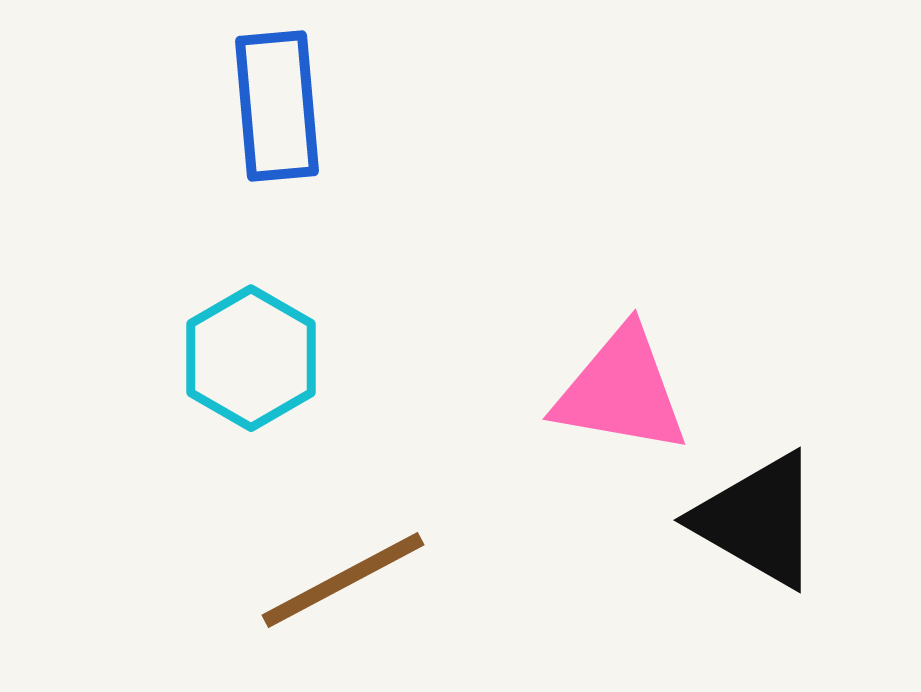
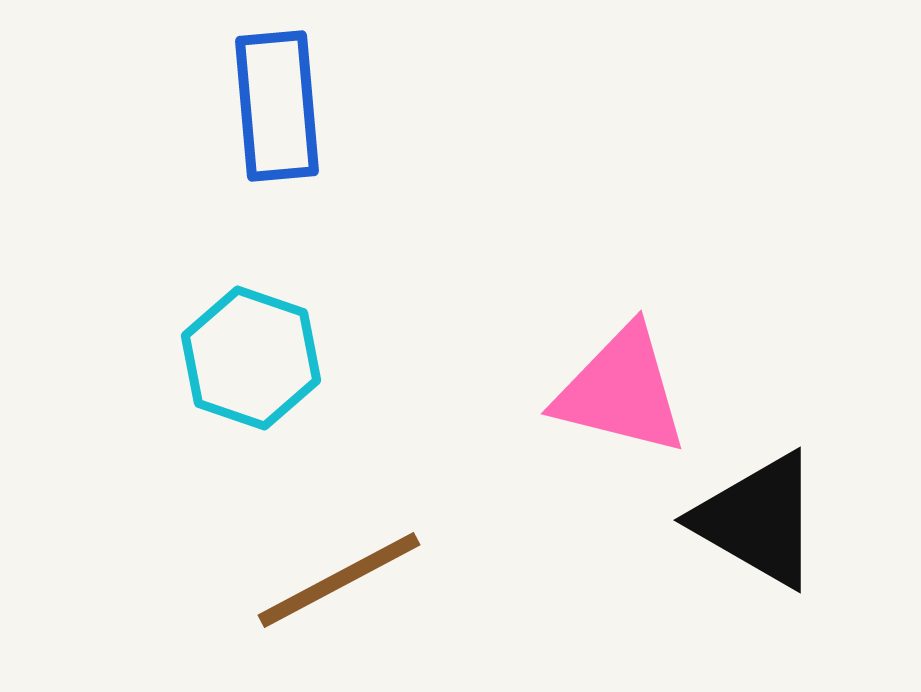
cyan hexagon: rotated 11 degrees counterclockwise
pink triangle: rotated 4 degrees clockwise
brown line: moved 4 px left
